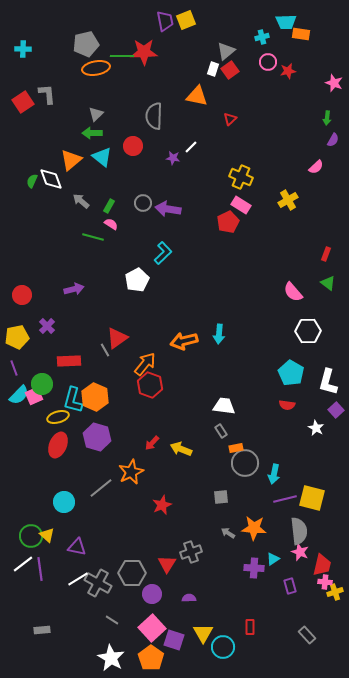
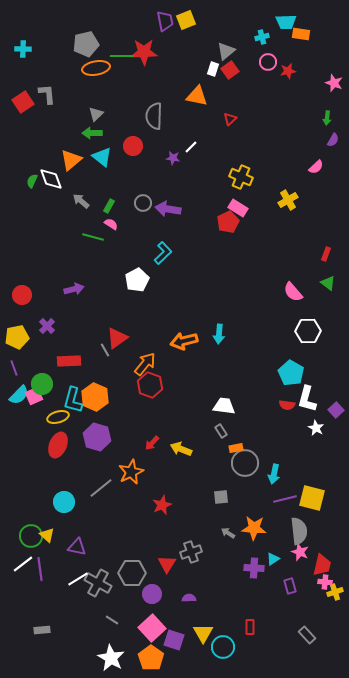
pink rectangle at (241, 205): moved 3 px left, 3 px down
white L-shape at (328, 382): moved 21 px left, 17 px down
